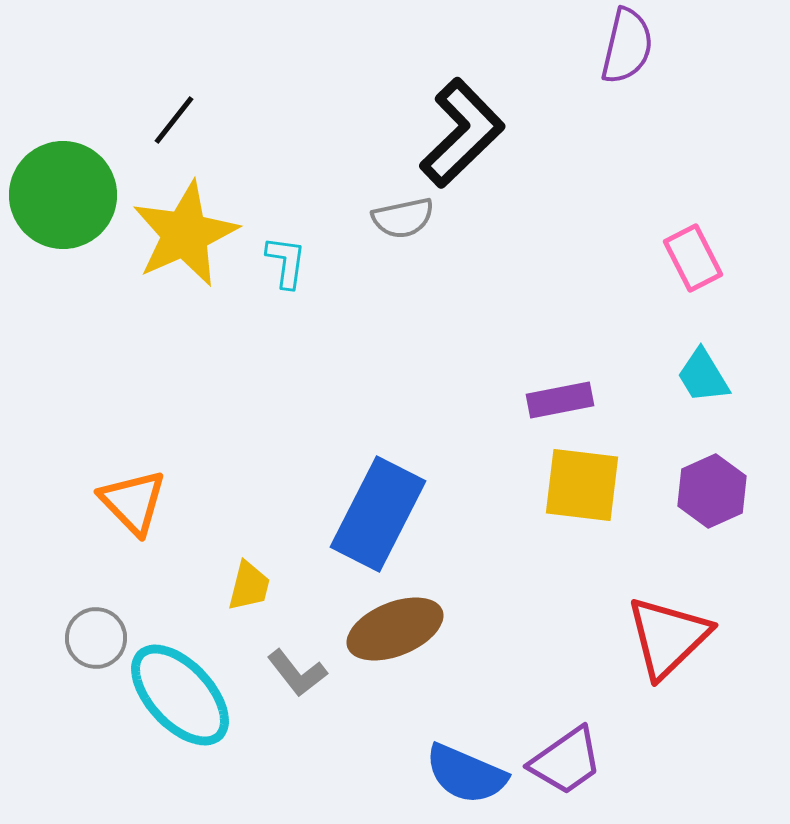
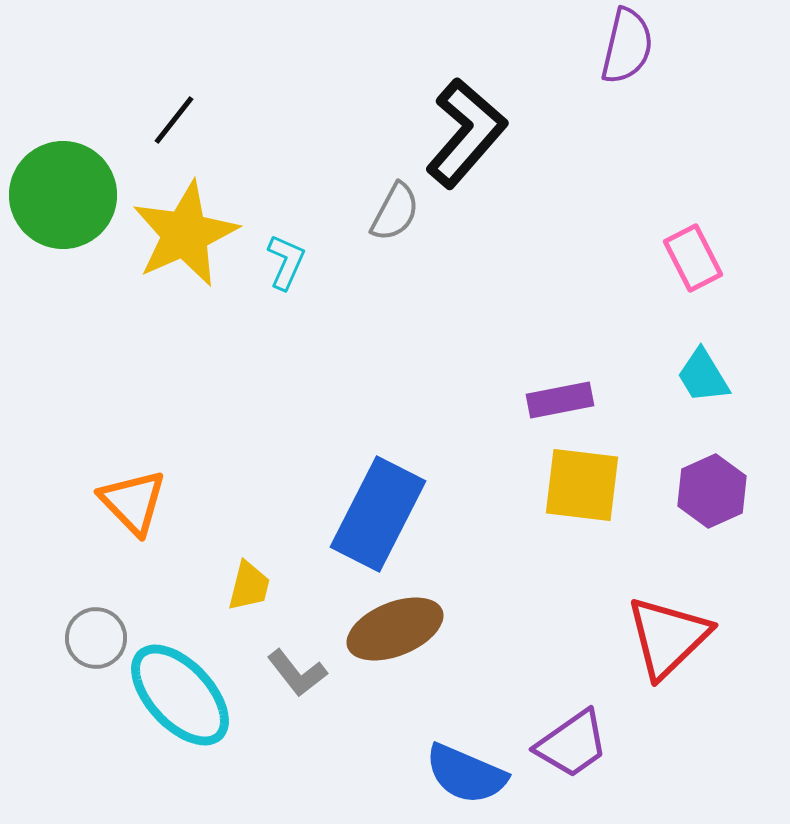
black L-shape: moved 4 px right; rotated 5 degrees counterclockwise
gray semicircle: moved 8 px left, 6 px up; rotated 50 degrees counterclockwise
cyan L-shape: rotated 16 degrees clockwise
purple trapezoid: moved 6 px right, 17 px up
